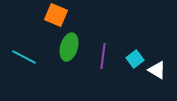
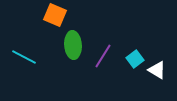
orange square: moved 1 px left
green ellipse: moved 4 px right, 2 px up; rotated 20 degrees counterclockwise
purple line: rotated 25 degrees clockwise
